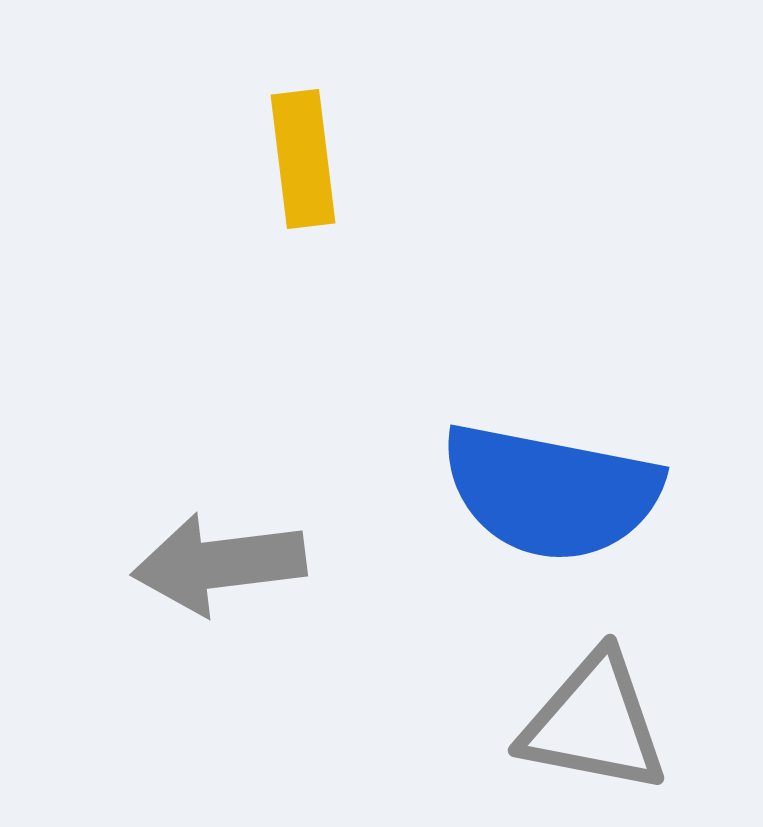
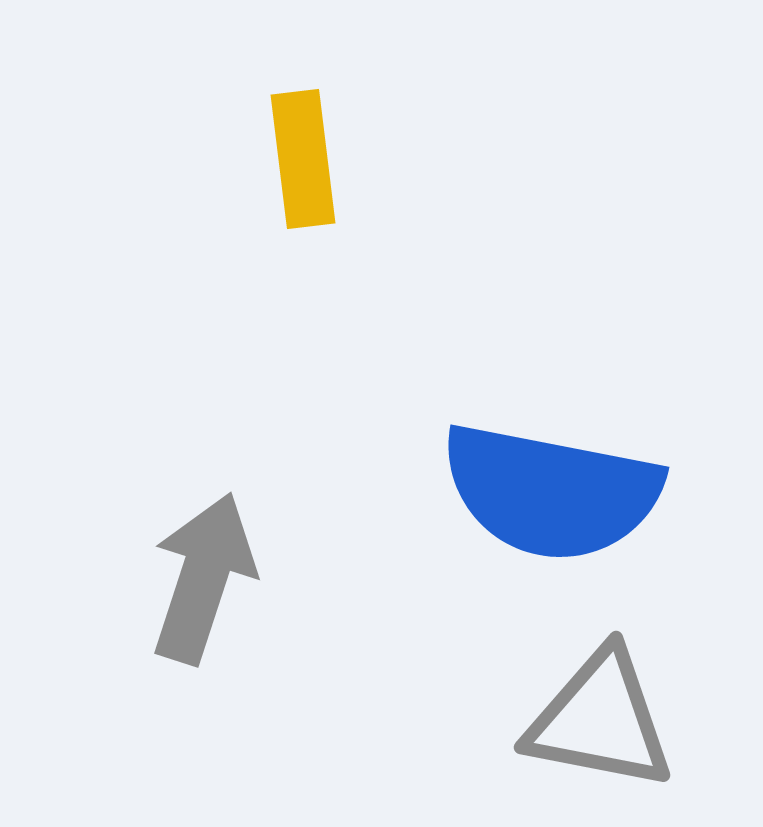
gray arrow: moved 16 px left, 14 px down; rotated 115 degrees clockwise
gray triangle: moved 6 px right, 3 px up
